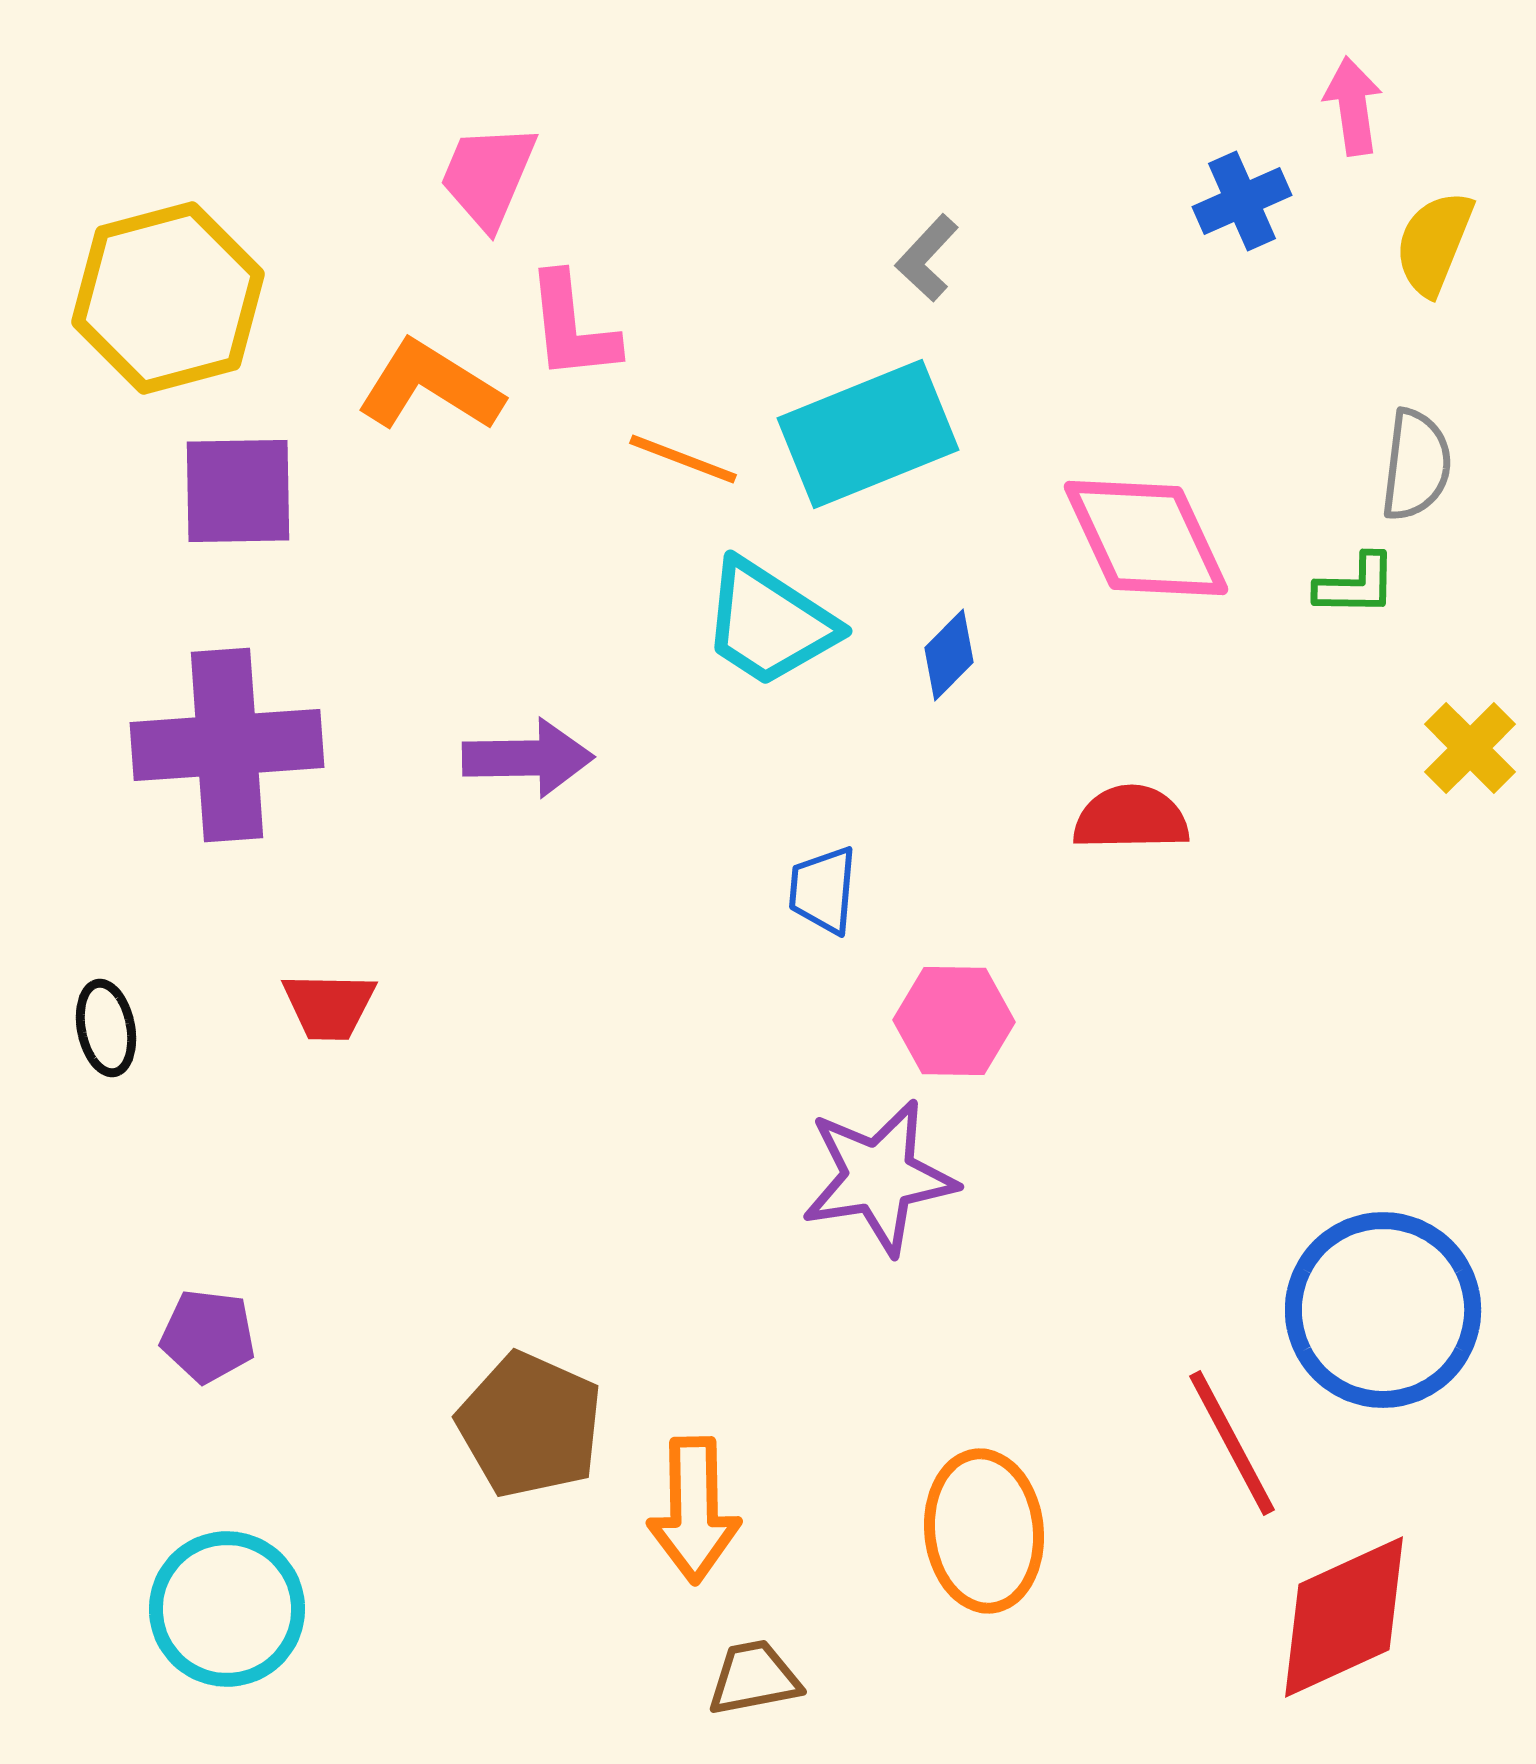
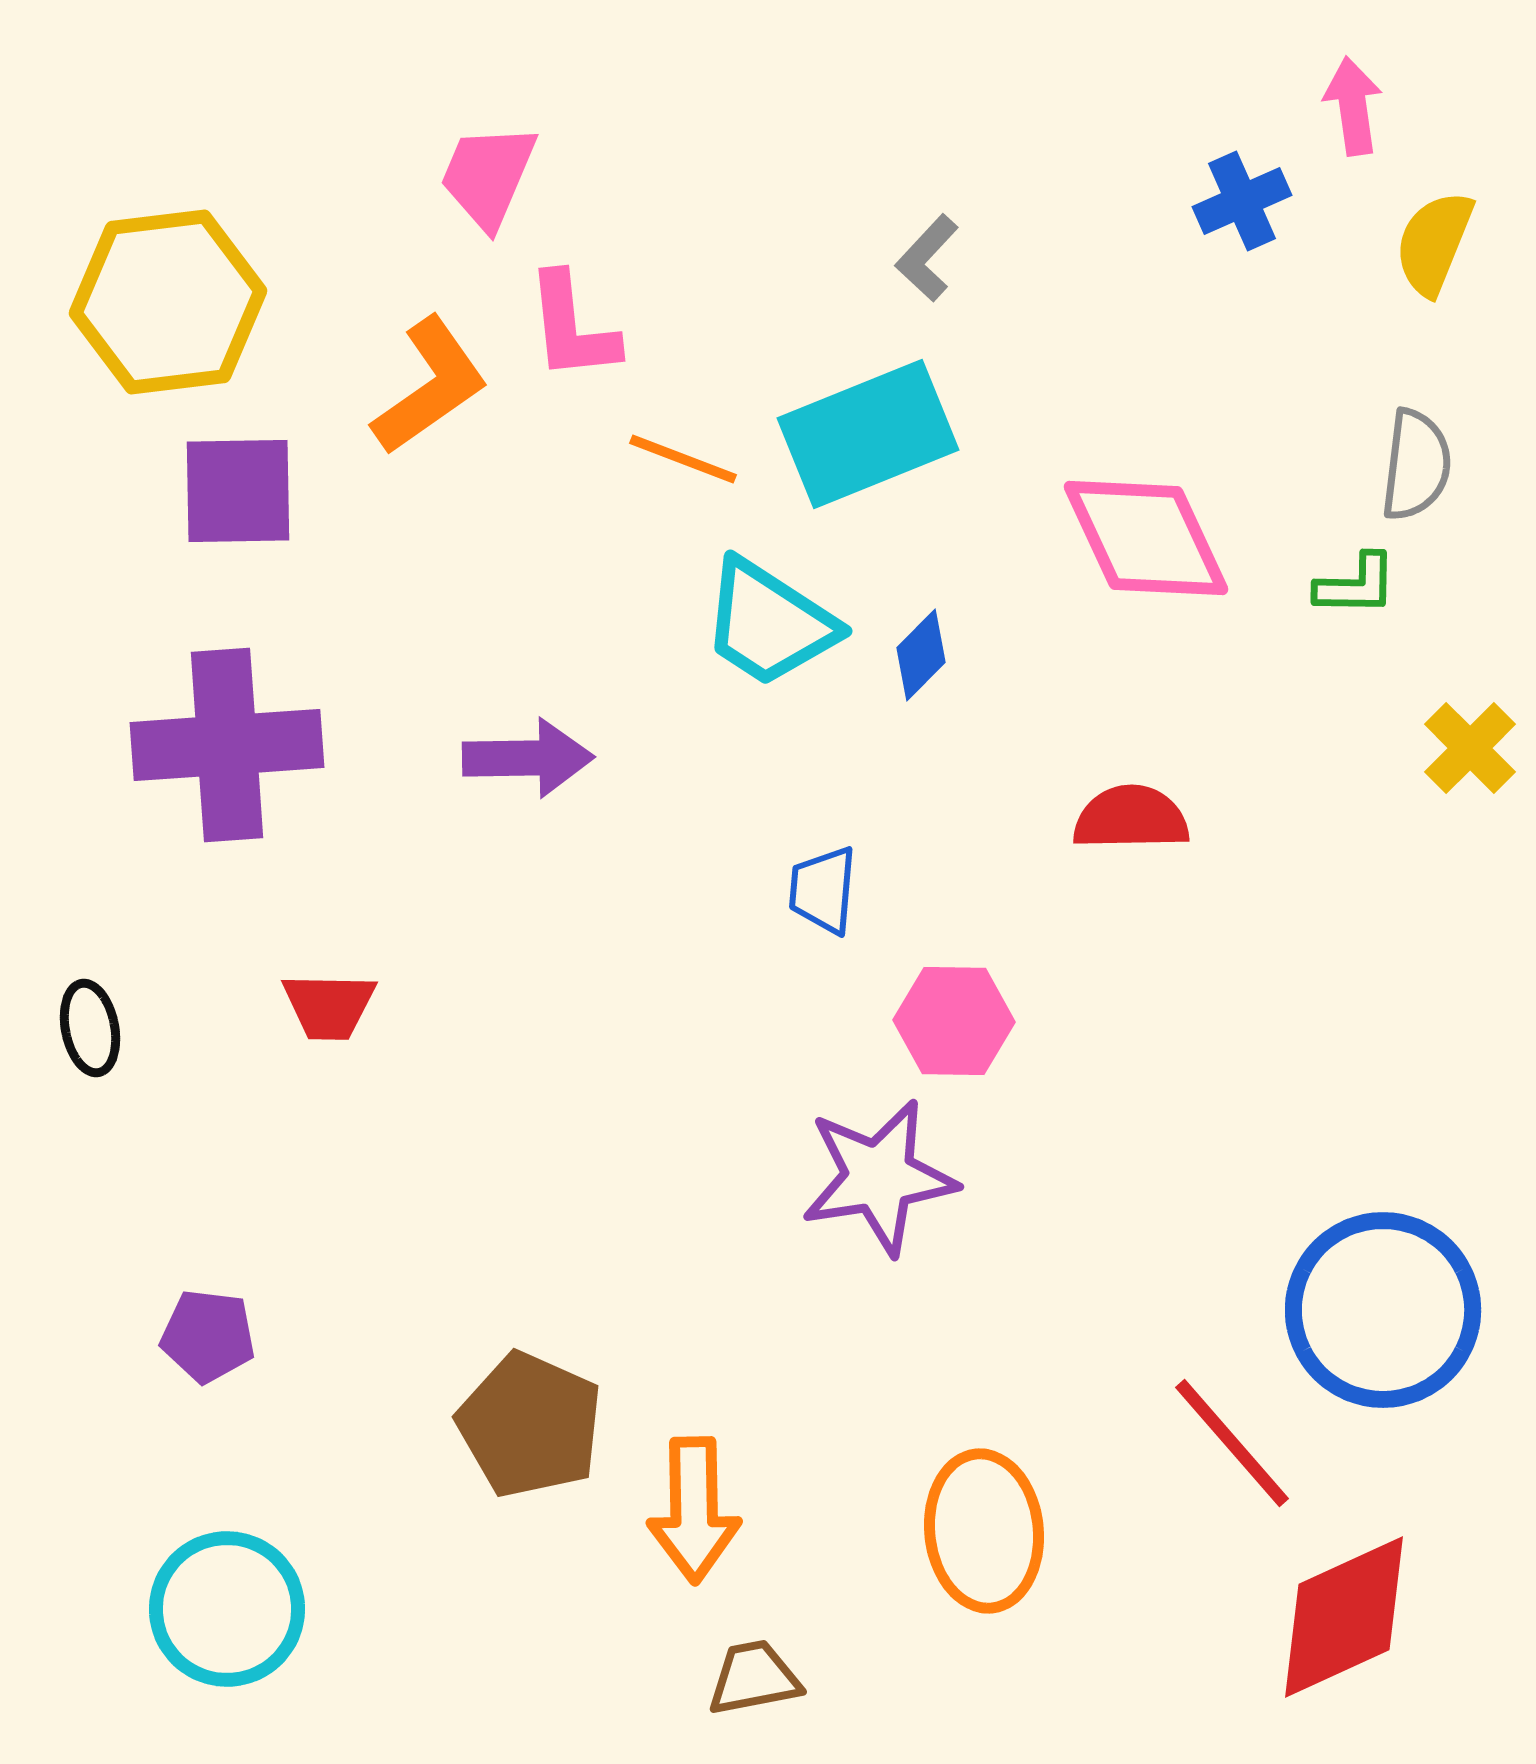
yellow hexagon: moved 4 px down; rotated 8 degrees clockwise
orange L-shape: rotated 113 degrees clockwise
blue diamond: moved 28 px left
black ellipse: moved 16 px left
red line: rotated 13 degrees counterclockwise
